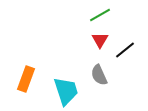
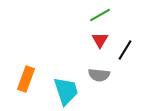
black line: rotated 20 degrees counterclockwise
gray semicircle: rotated 60 degrees counterclockwise
